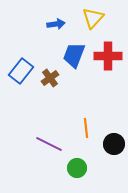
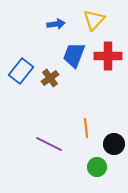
yellow triangle: moved 1 px right, 2 px down
green circle: moved 20 px right, 1 px up
